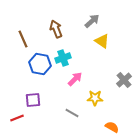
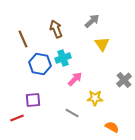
yellow triangle: moved 3 px down; rotated 21 degrees clockwise
